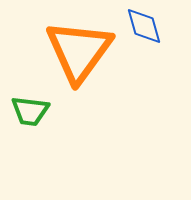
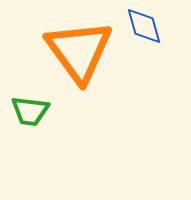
orange triangle: rotated 12 degrees counterclockwise
